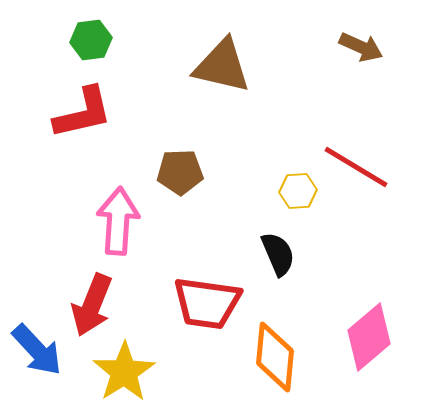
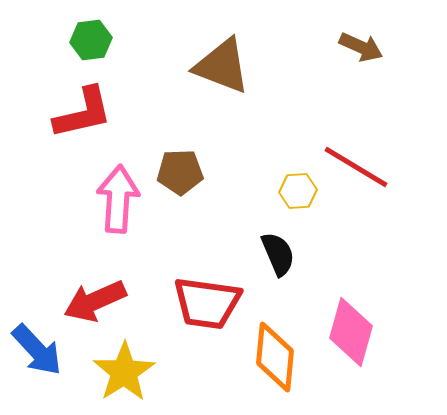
brown triangle: rotated 8 degrees clockwise
pink arrow: moved 22 px up
red arrow: moved 3 px right, 4 px up; rotated 44 degrees clockwise
pink diamond: moved 18 px left, 5 px up; rotated 34 degrees counterclockwise
